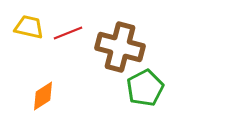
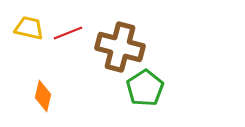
yellow trapezoid: moved 1 px down
green pentagon: rotated 6 degrees counterclockwise
orange diamond: rotated 44 degrees counterclockwise
